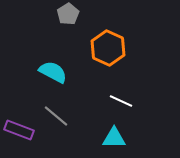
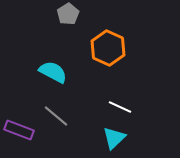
white line: moved 1 px left, 6 px down
cyan triangle: rotated 45 degrees counterclockwise
